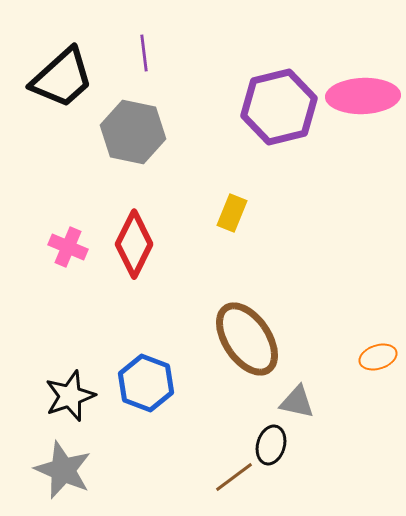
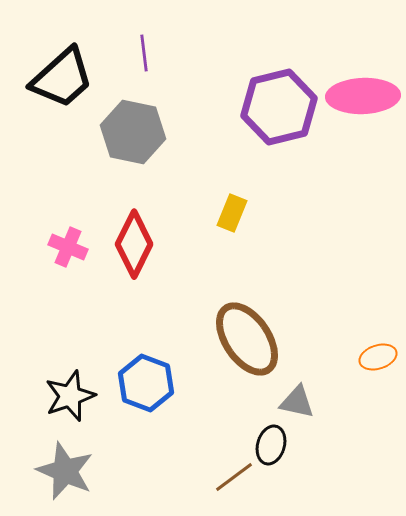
gray star: moved 2 px right, 1 px down
